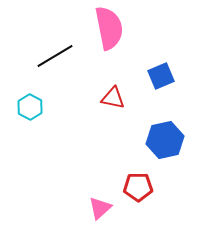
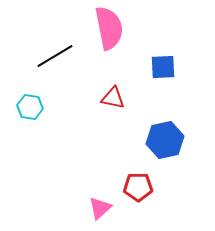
blue square: moved 2 px right, 9 px up; rotated 20 degrees clockwise
cyan hexagon: rotated 20 degrees counterclockwise
